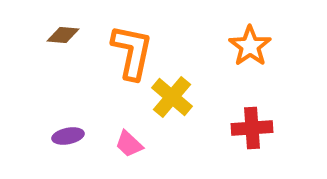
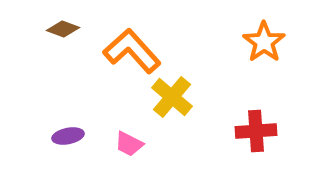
brown diamond: moved 6 px up; rotated 16 degrees clockwise
orange star: moved 14 px right, 4 px up
orange L-shape: moved 1 px up; rotated 54 degrees counterclockwise
red cross: moved 4 px right, 3 px down
pink trapezoid: rotated 16 degrees counterclockwise
